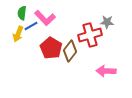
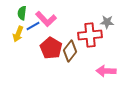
pink L-shape: moved 1 px right, 1 px down
blue line: moved 2 px right
red cross: rotated 10 degrees clockwise
